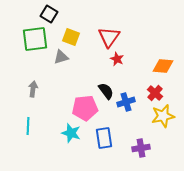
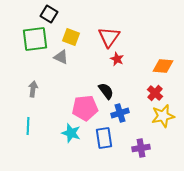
gray triangle: rotated 42 degrees clockwise
blue cross: moved 6 px left, 11 px down
